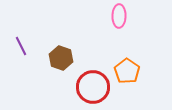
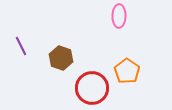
red circle: moved 1 px left, 1 px down
